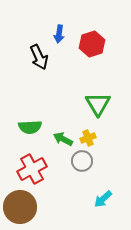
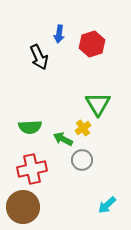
yellow cross: moved 5 px left, 10 px up; rotated 14 degrees counterclockwise
gray circle: moved 1 px up
red cross: rotated 16 degrees clockwise
cyan arrow: moved 4 px right, 6 px down
brown circle: moved 3 px right
